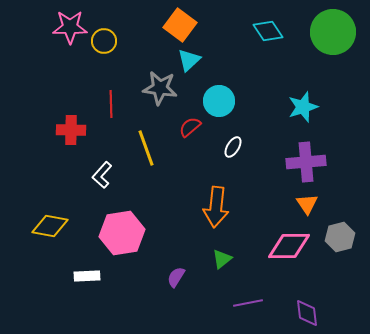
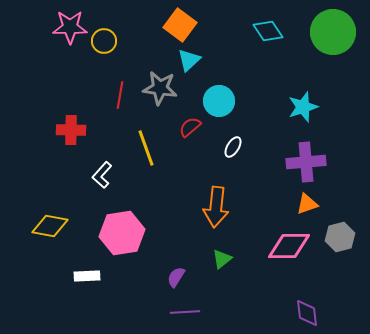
red line: moved 9 px right, 9 px up; rotated 12 degrees clockwise
orange triangle: rotated 45 degrees clockwise
purple line: moved 63 px left, 9 px down; rotated 8 degrees clockwise
